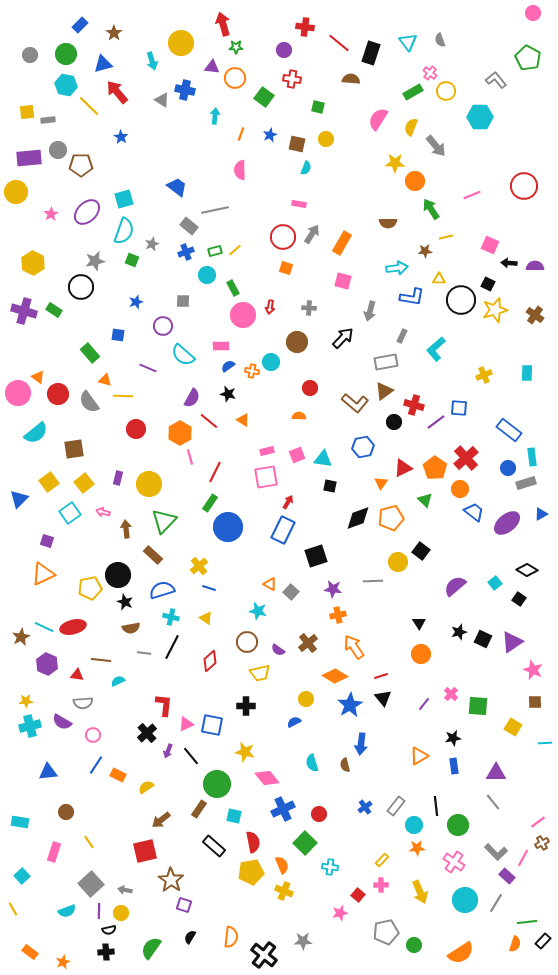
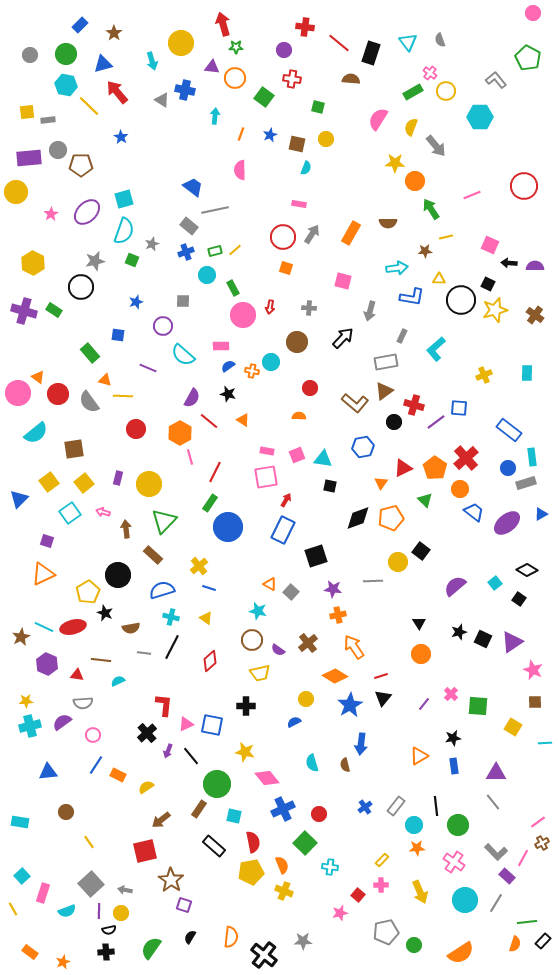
blue trapezoid at (177, 187): moved 16 px right
orange rectangle at (342, 243): moved 9 px right, 10 px up
pink rectangle at (267, 451): rotated 24 degrees clockwise
red arrow at (288, 502): moved 2 px left, 2 px up
yellow pentagon at (90, 588): moved 2 px left, 4 px down; rotated 20 degrees counterclockwise
black star at (125, 602): moved 20 px left, 11 px down
brown circle at (247, 642): moved 5 px right, 2 px up
black triangle at (383, 698): rotated 18 degrees clockwise
purple semicircle at (62, 722): rotated 114 degrees clockwise
pink rectangle at (54, 852): moved 11 px left, 41 px down
